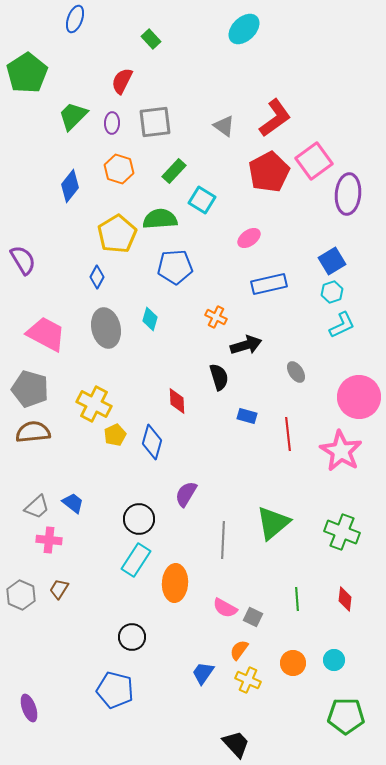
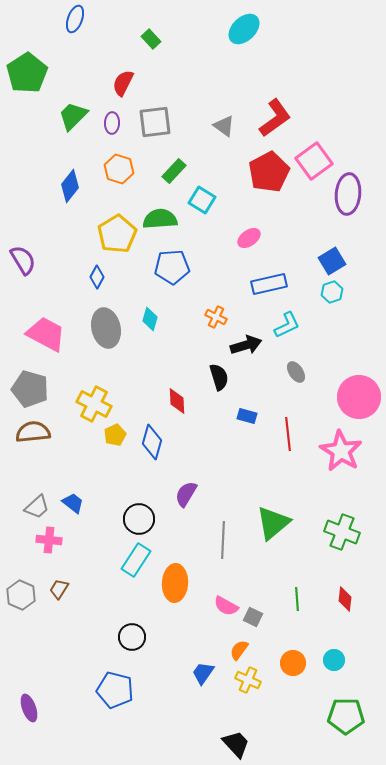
red semicircle at (122, 81): moved 1 px right, 2 px down
blue pentagon at (175, 267): moved 3 px left
cyan L-shape at (342, 325): moved 55 px left
pink semicircle at (225, 608): moved 1 px right, 2 px up
